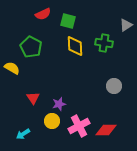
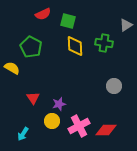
cyan arrow: rotated 24 degrees counterclockwise
